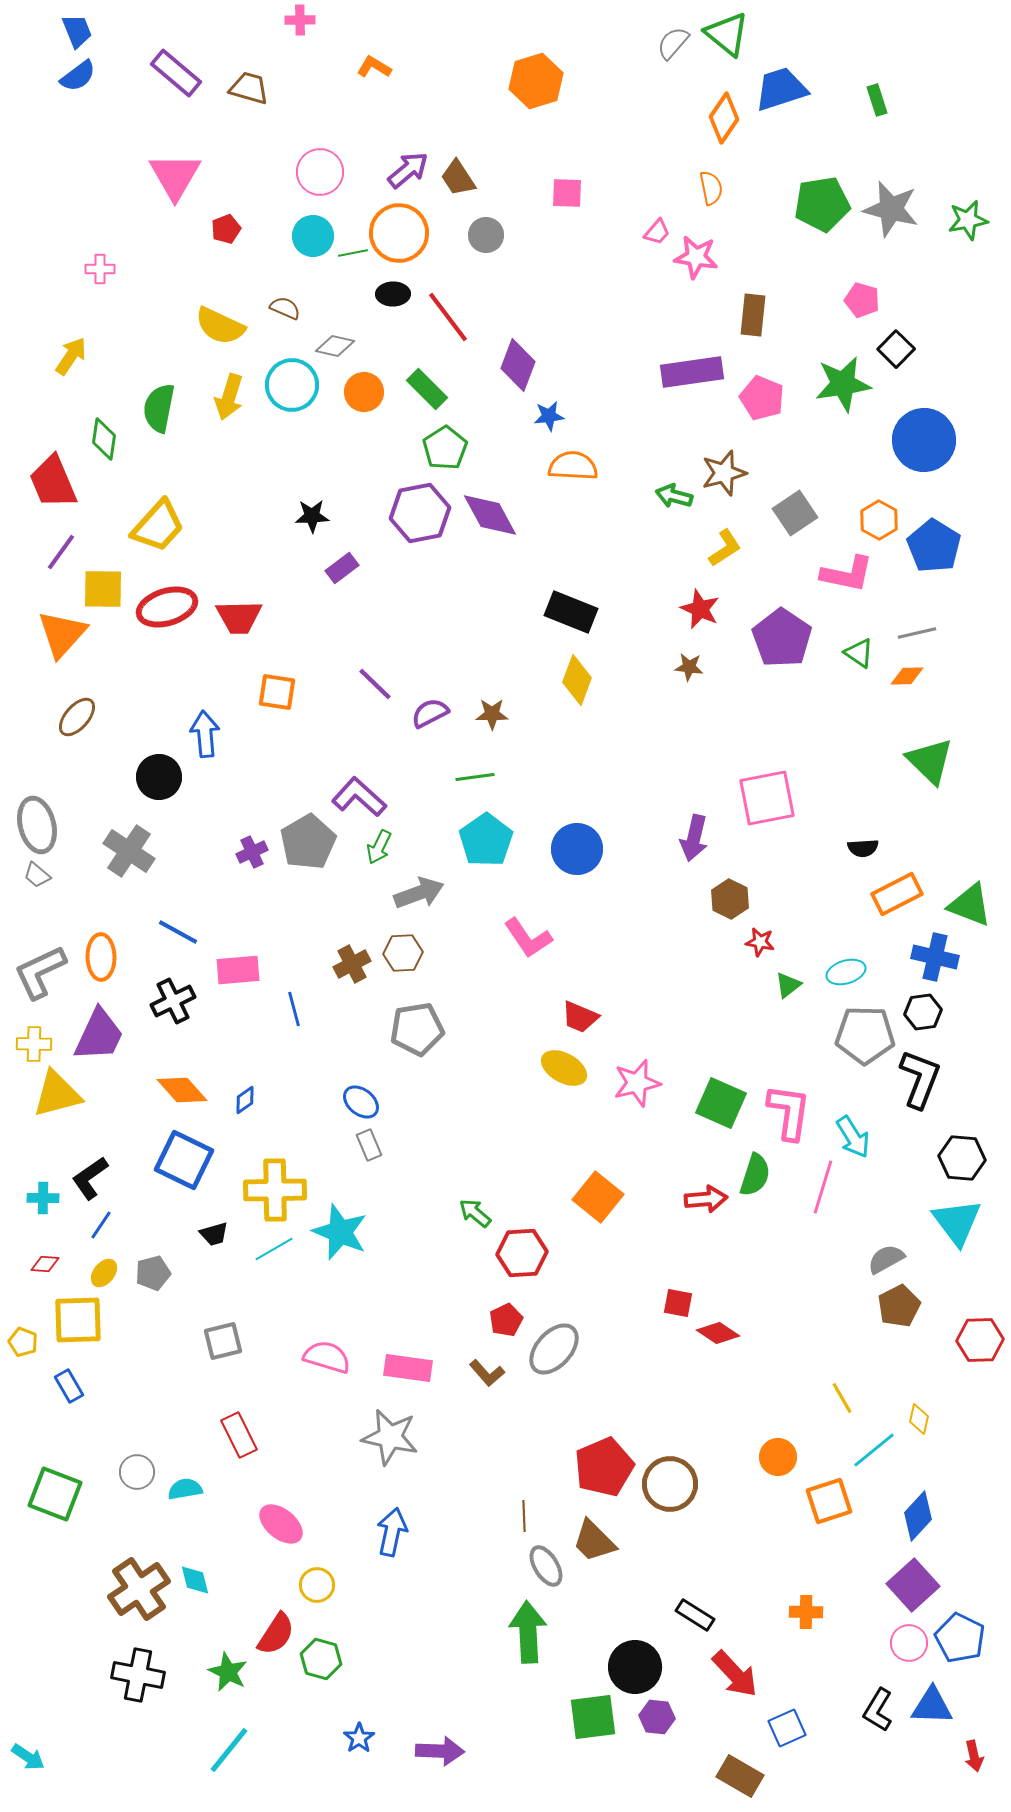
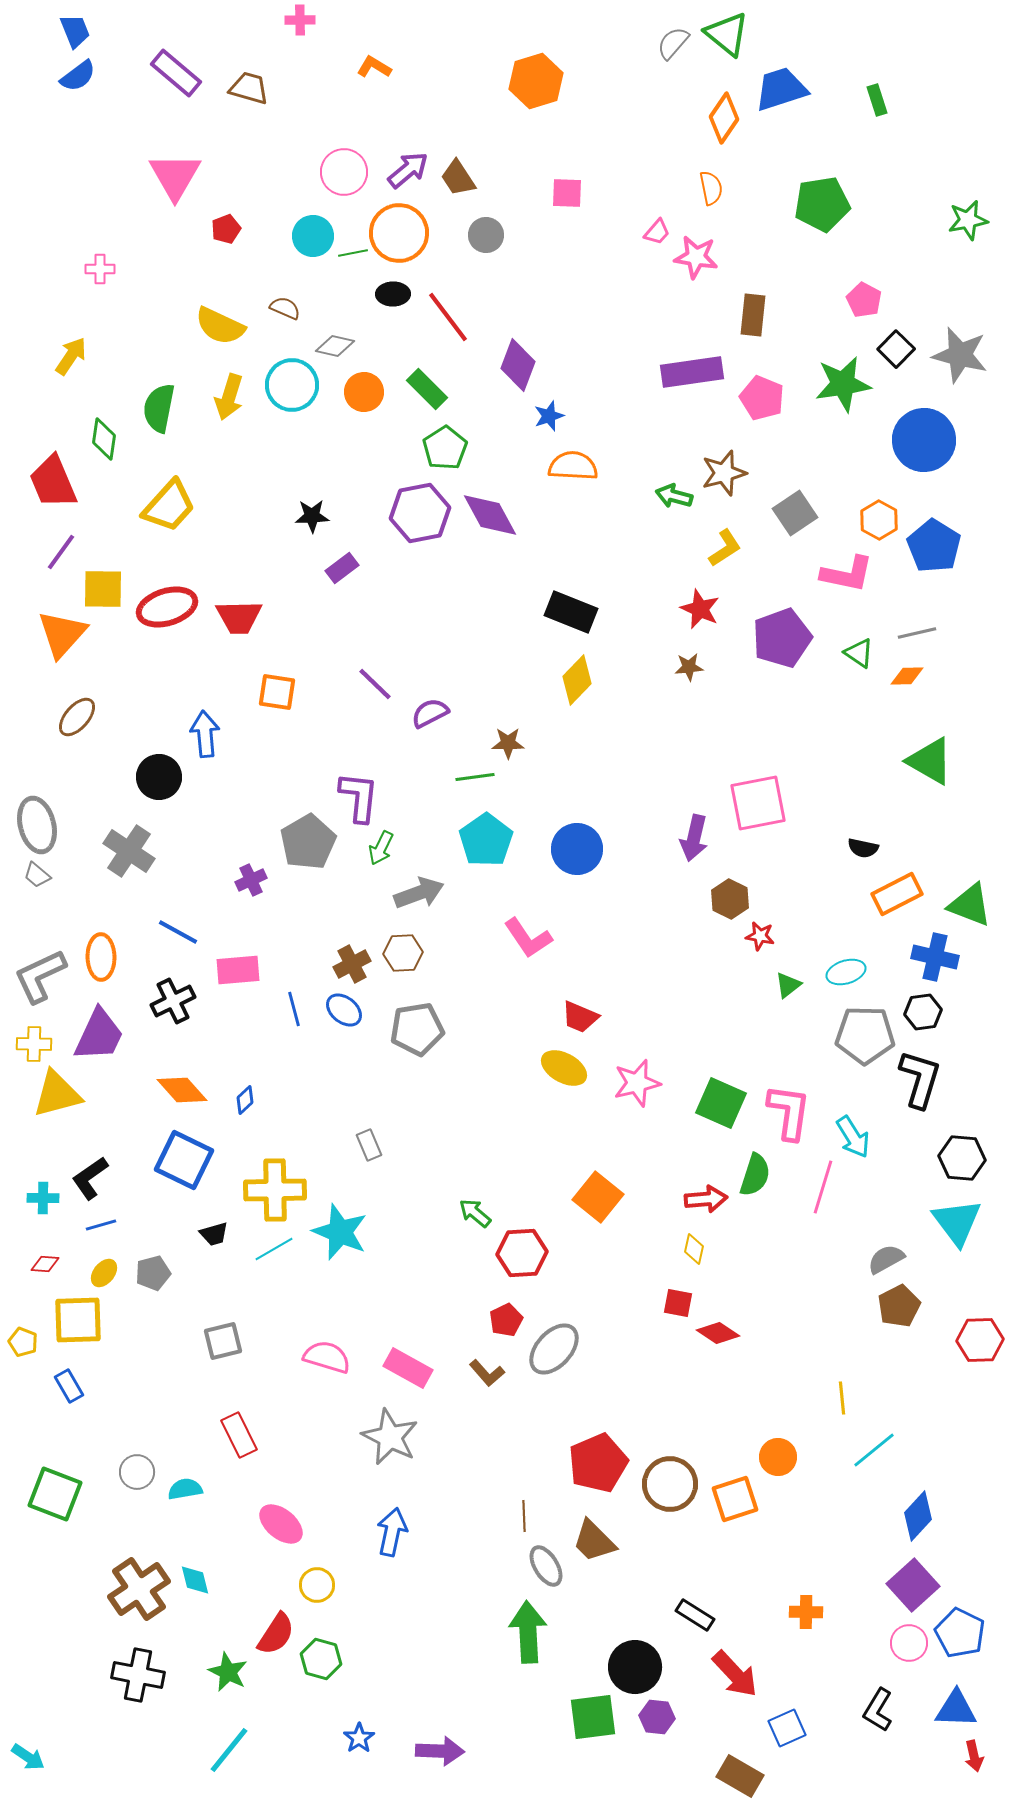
blue trapezoid at (77, 31): moved 2 px left
pink circle at (320, 172): moved 24 px right
gray star at (891, 209): moved 69 px right, 146 px down
pink pentagon at (862, 300): moved 2 px right; rotated 12 degrees clockwise
blue star at (549, 416): rotated 12 degrees counterclockwise
yellow trapezoid at (158, 526): moved 11 px right, 20 px up
purple pentagon at (782, 638): rotated 18 degrees clockwise
brown star at (689, 667): rotated 12 degrees counterclockwise
yellow diamond at (577, 680): rotated 24 degrees clockwise
brown star at (492, 714): moved 16 px right, 29 px down
green triangle at (930, 761): rotated 14 degrees counterclockwise
purple L-shape at (359, 797): rotated 54 degrees clockwise
pink square at (767, 798): moved 9 px left, 5 px down
green arrow at (379, 847): moved 2 px right, 1 px down
black semicircle at (863, 848): rotated 16 degrees clockwise
purple cross at (252, 852): moved 1 px left, 28 px down
red star at (760, 942): moved 6 px up
gray L-shape at (40, 972): moved 4 px down
black L-shape at (920, 1079): rotated 4 degrees counterclockwise
blue diamond at (245, 1100): rotated 8 degrees counterclockwise
blue ellipse at (361, 1102): moved 17 px left, 92 px up
blue line at (101, 1225): rotated 40 degrees clockwise
pink rectangle at (408, 1368): rotated 21 degrees clockwise
yellow line at (842, 1398): rotated 24 degrees clockwise
yellow diamond at (919, 1419): moved 225 px left, 170 px up
gray star at (390, 1437): rotated 14 degrees clockwise
red pentagon at (604, 1467): moved 6 px left, 4 px up
orange square at (829, 1501): moved 94 px left, 2 px up
blue pentagon at (960, 1638): moved 5 px up
blue triangle at (932, 1706): moved 24 px right, 3 px down
